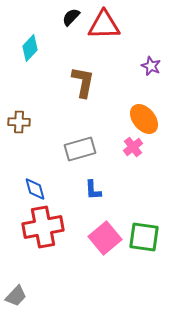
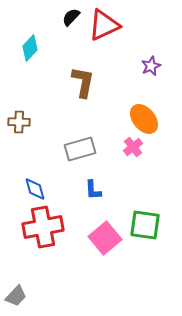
red triangle: rotated 24 degrees counterclockwise
purple star: rotated 24 degrees clockwise
green square: moved 1 px right, 12 px up
